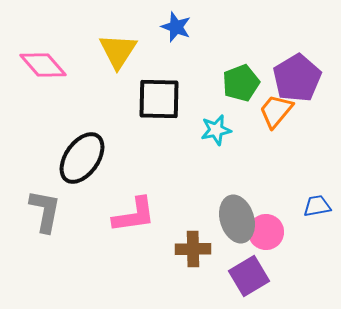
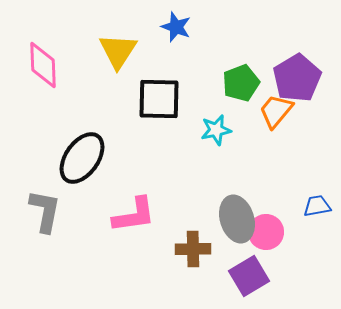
pink diamond: rotated 39 degrees clockwise
